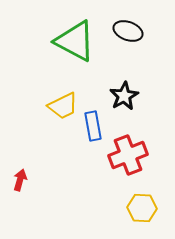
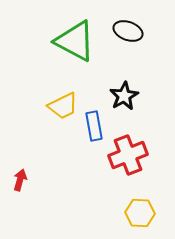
blue rectangle: moved 1 px right
yellow hexagon: moved 2 px left, 5 px down
